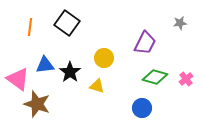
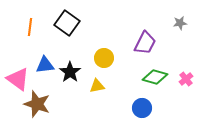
yellow triangle: rotated 28 degrees counterclockwise
